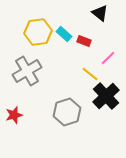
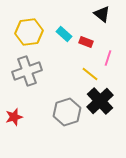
black triangle: moved 2 px right, 1 px down
yellow hexagon: moved 9 px left
red rectangle: moved 2 px right, 1 px down
pink line: rotated 28 degrees counterclockwise
gray cross: rotated 12 degrees clockwise
black cross: moved 6 px left, 5 px down
red star: moved 2 px down
